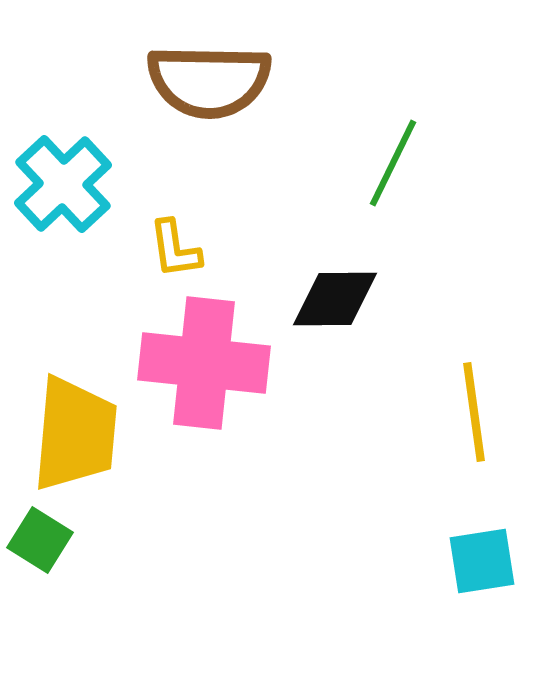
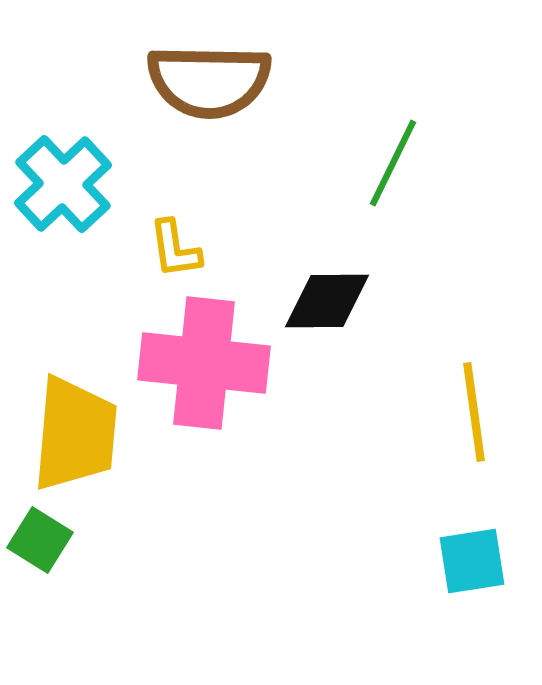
black diamond: moved 8 px left, 2 px down
cyan square: moved 10 px left
